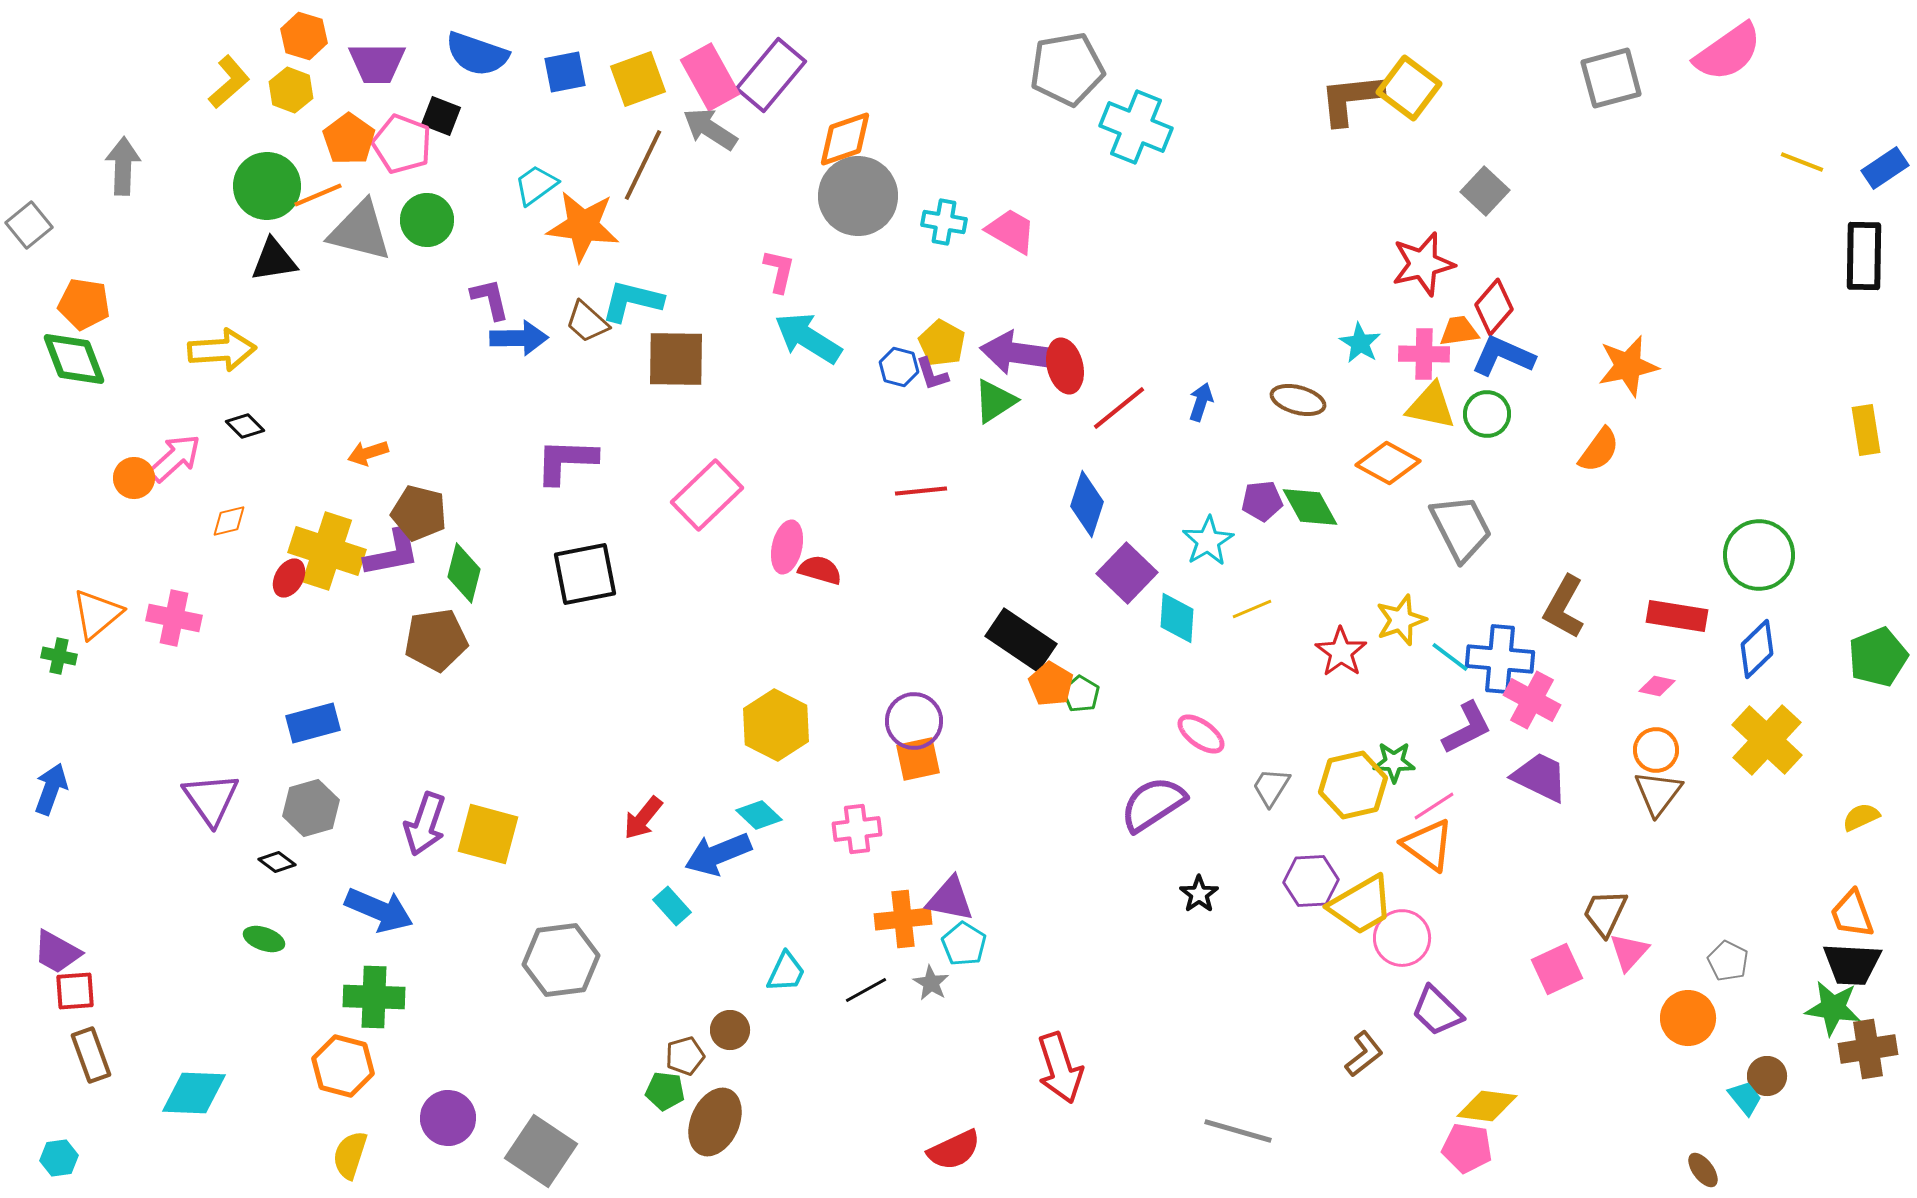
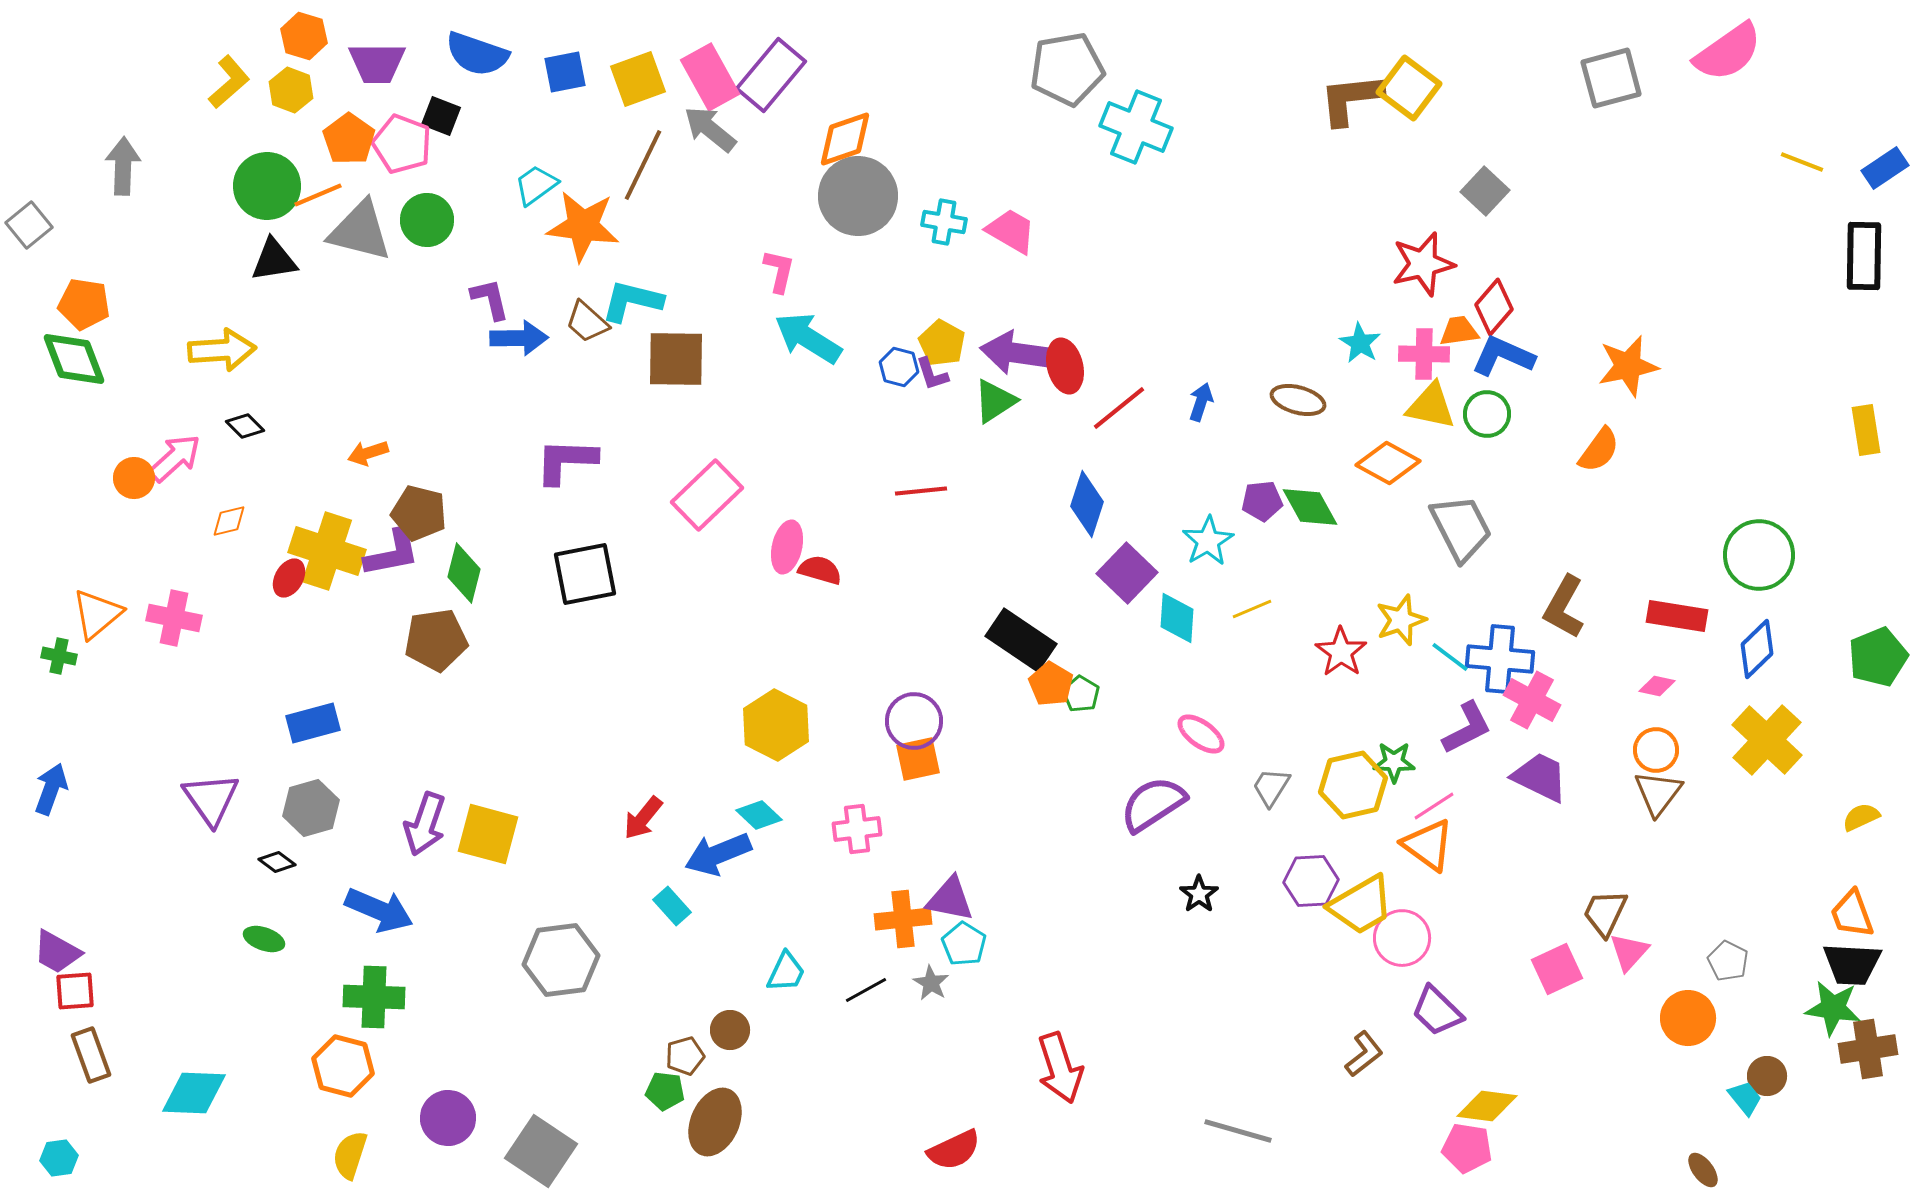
gray arrow at (710, 129): rotated 6 degrees clockwise
